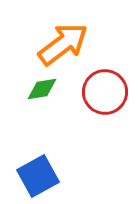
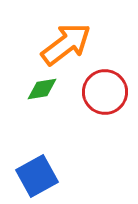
orange arrow: moved 3 px right
blue square: moved 1 px left
